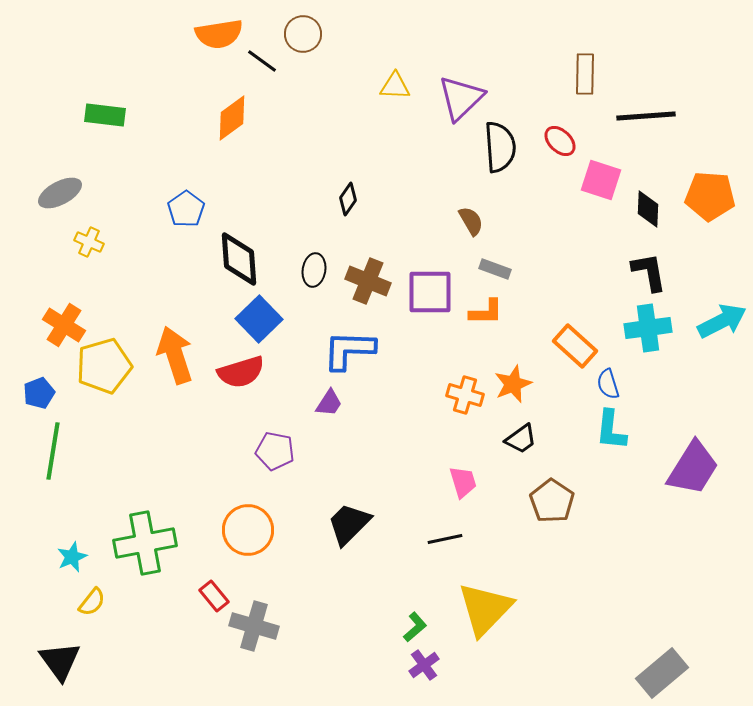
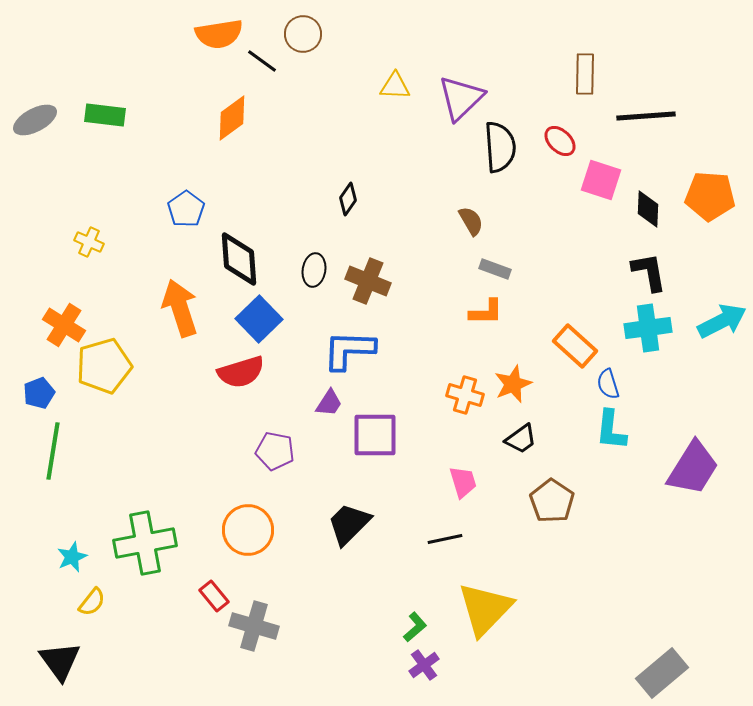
gray ellipse at (60, 193): moved 25 px left, 73 px up
purple square at (430, 292): moved 55 px left, 143 px down
orange arrow at (175, 355): moved 5 px right, 47 px up
